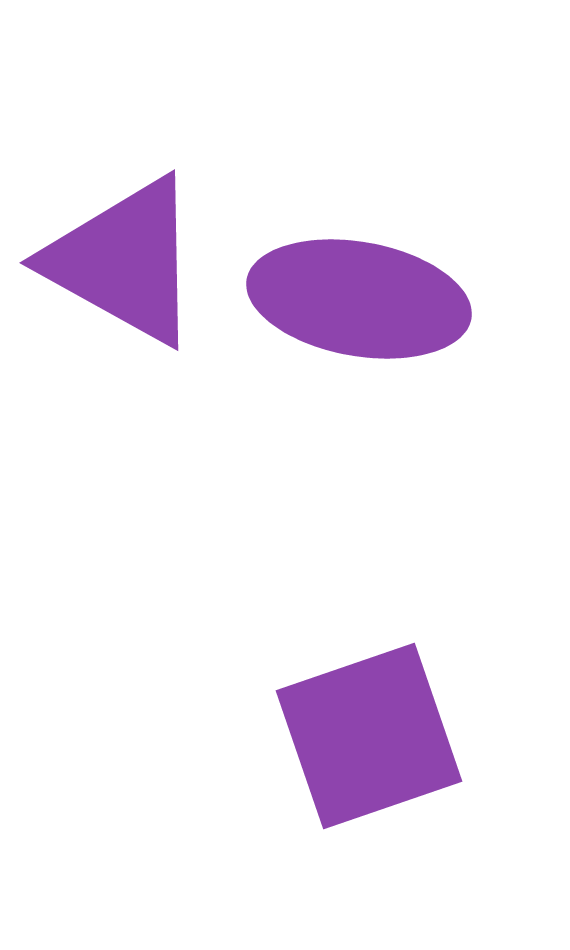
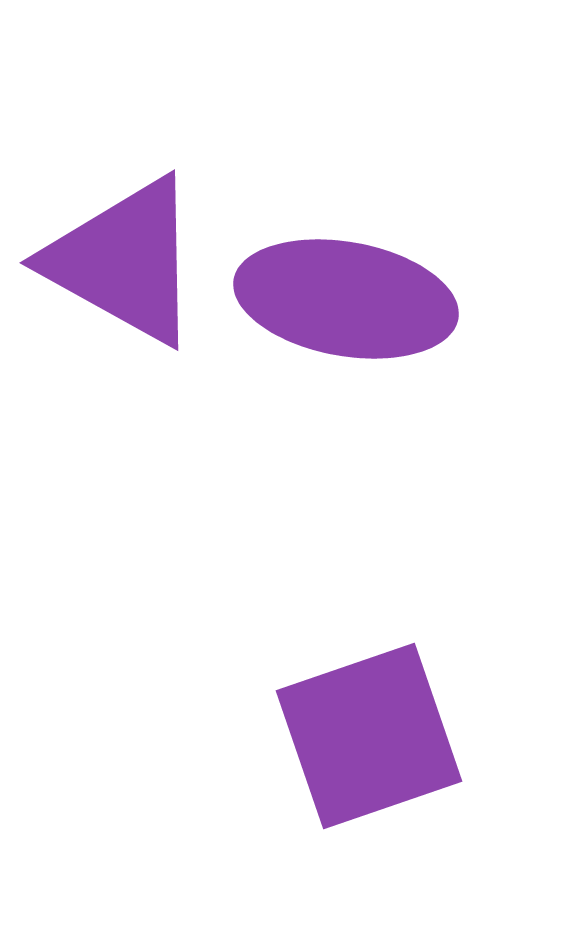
purple ellipse: moved 13 px left
